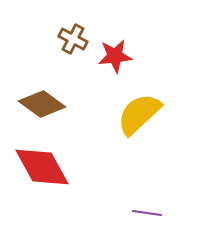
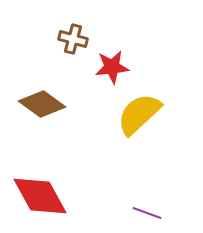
brown cross: rotated 12 degrees counterclockwise
red star: moved 3 px left, 11 px down
red diamond: moved 2 px left, 29 px down
purple line: rotated 12 degrees clockwise
